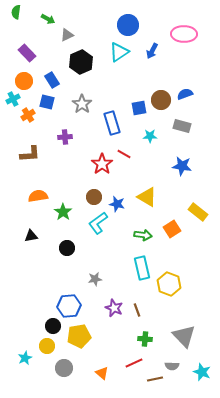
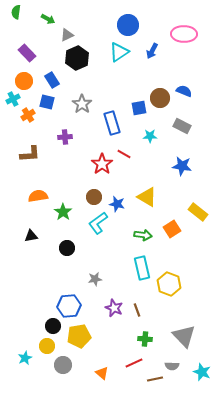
black hexagon at (81, 62): moved 4 px left, 4 px up
blue semicircle at (185, 94): moved 1 px left, 3 px up; rotated 42 degrees clockwise
brown circle at (161, 100): moved 1 px left, 2 px up
gray rectangle at (182, 126): rotated 12 degrees clockwise
gray circle at (64, 368): moved 1 px left, 3 px up
